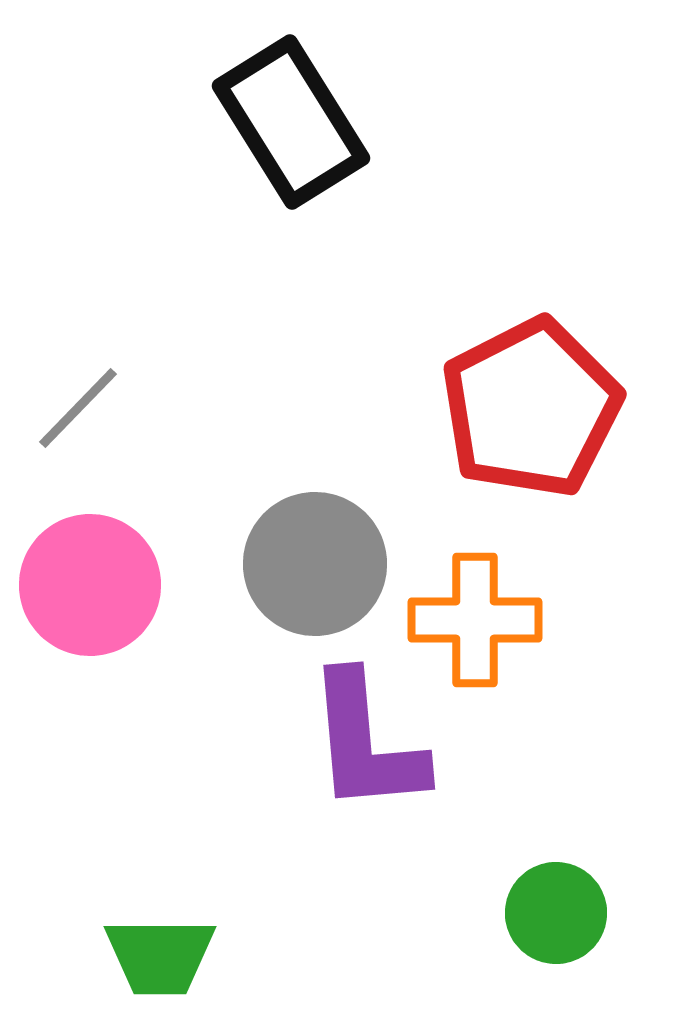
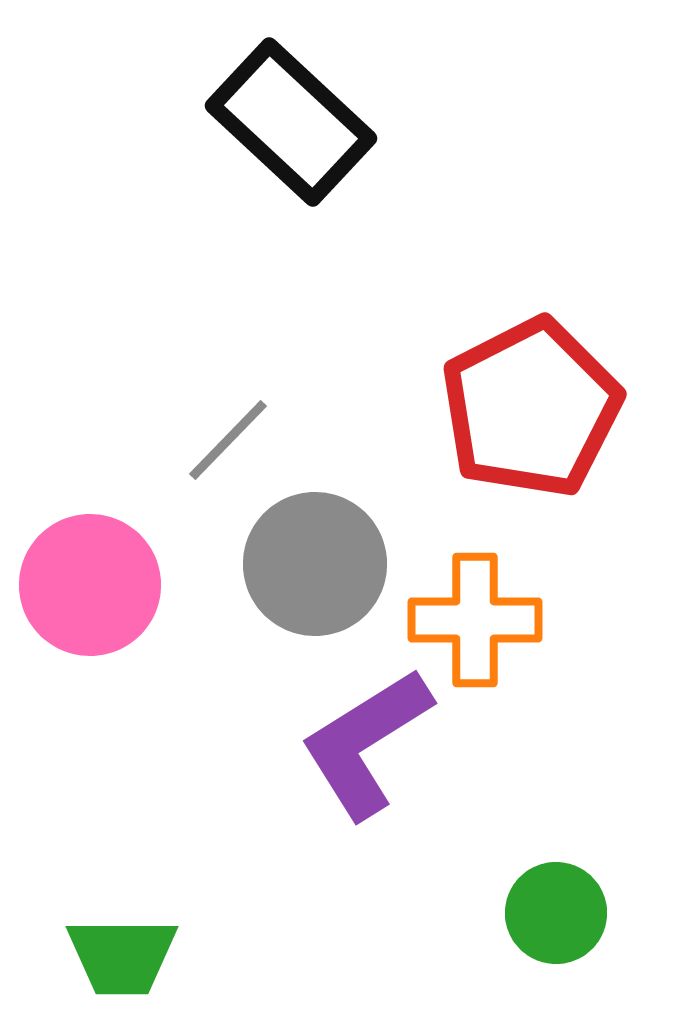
black rectangle: rotated 15 degrees counterclockwise
gray line: moved 150 px right, 32 px down
purple L-shape: rotated 63 degrees clockwise
green trapezoid: moved 38 px left
